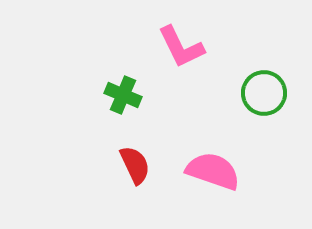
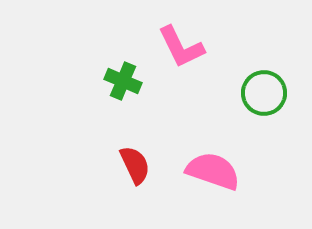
green cross: moved 14 px up
